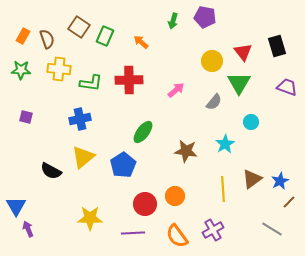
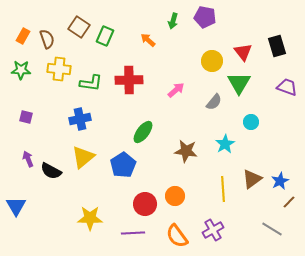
orange arrow: moved 7 px right, 2 px up
purple arrow: moved 70 px up
